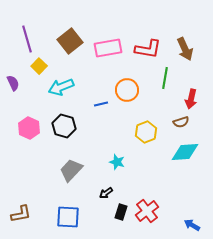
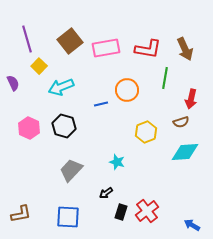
pink rectangle: moved 2 px left
